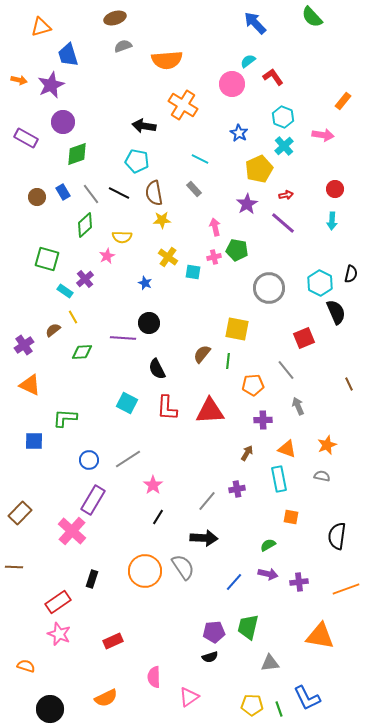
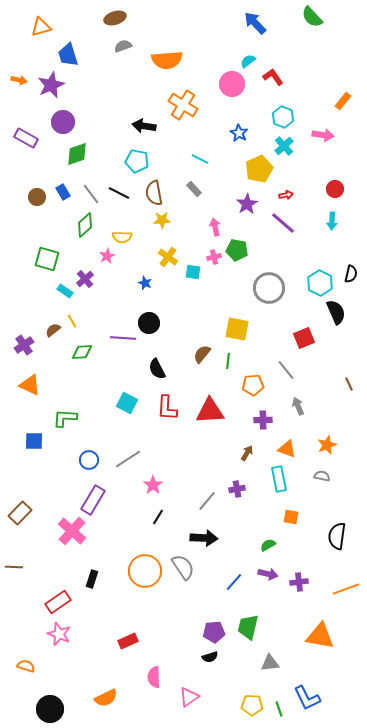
yellow line at (73, 317): moved 1 px left, 4 px down
red rectangle at (113, 641): moved 15 px right
